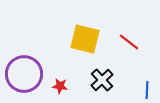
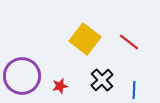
yellow square: rotated 24 degrees clockwise
purple circle: moved 2 px left, 2 px down
red star: rotated 21 degrees counterclockwise
blue line: moved 13 px left
